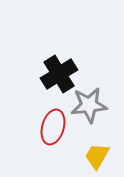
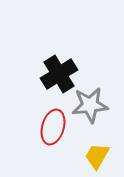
gray star: moved 1 px right
